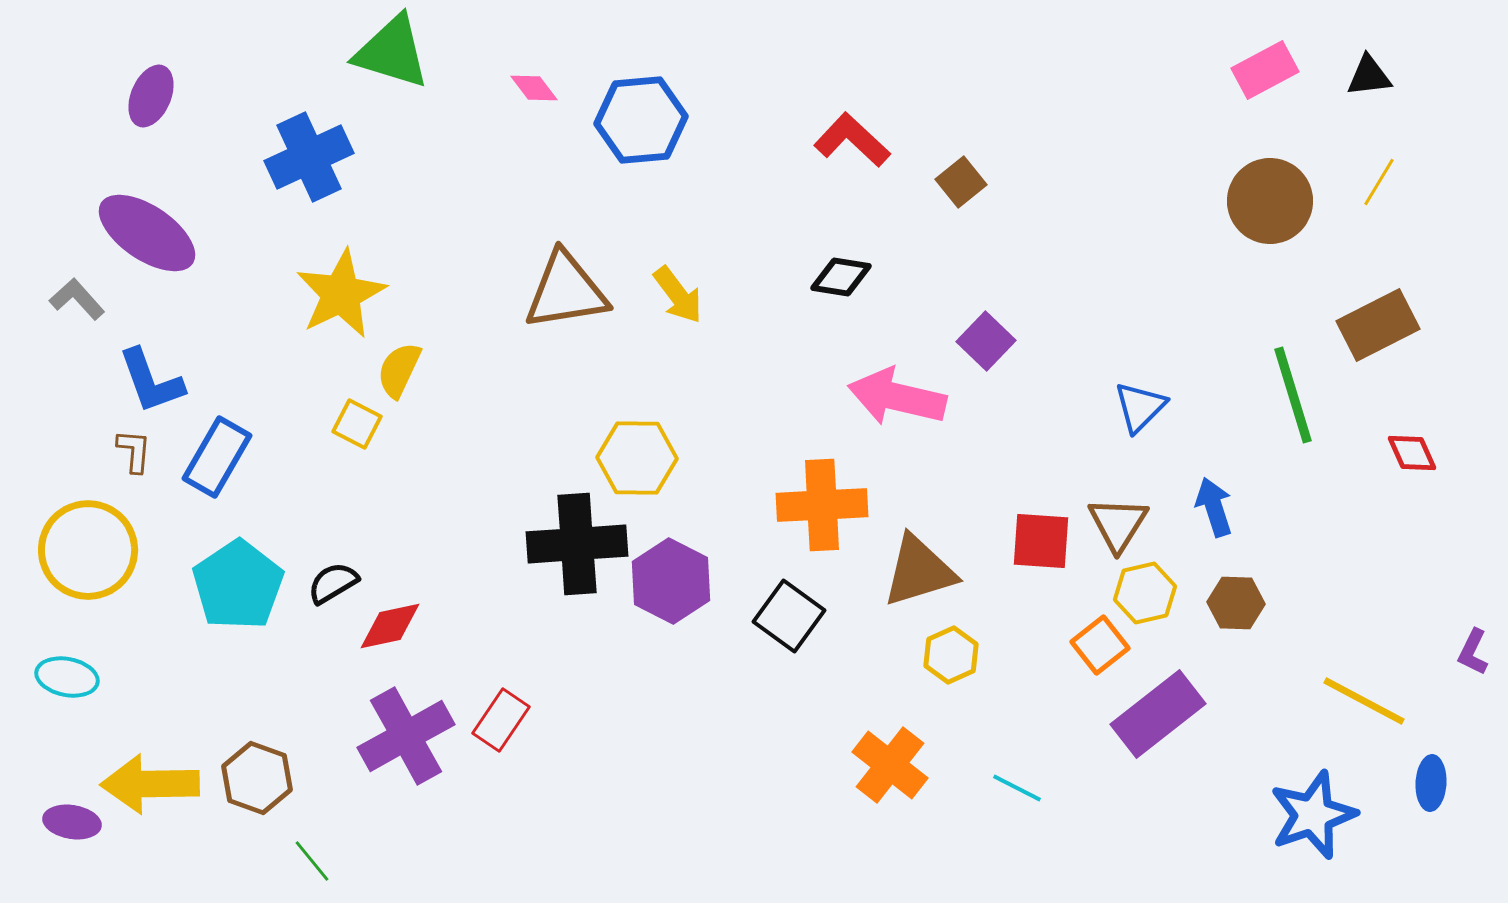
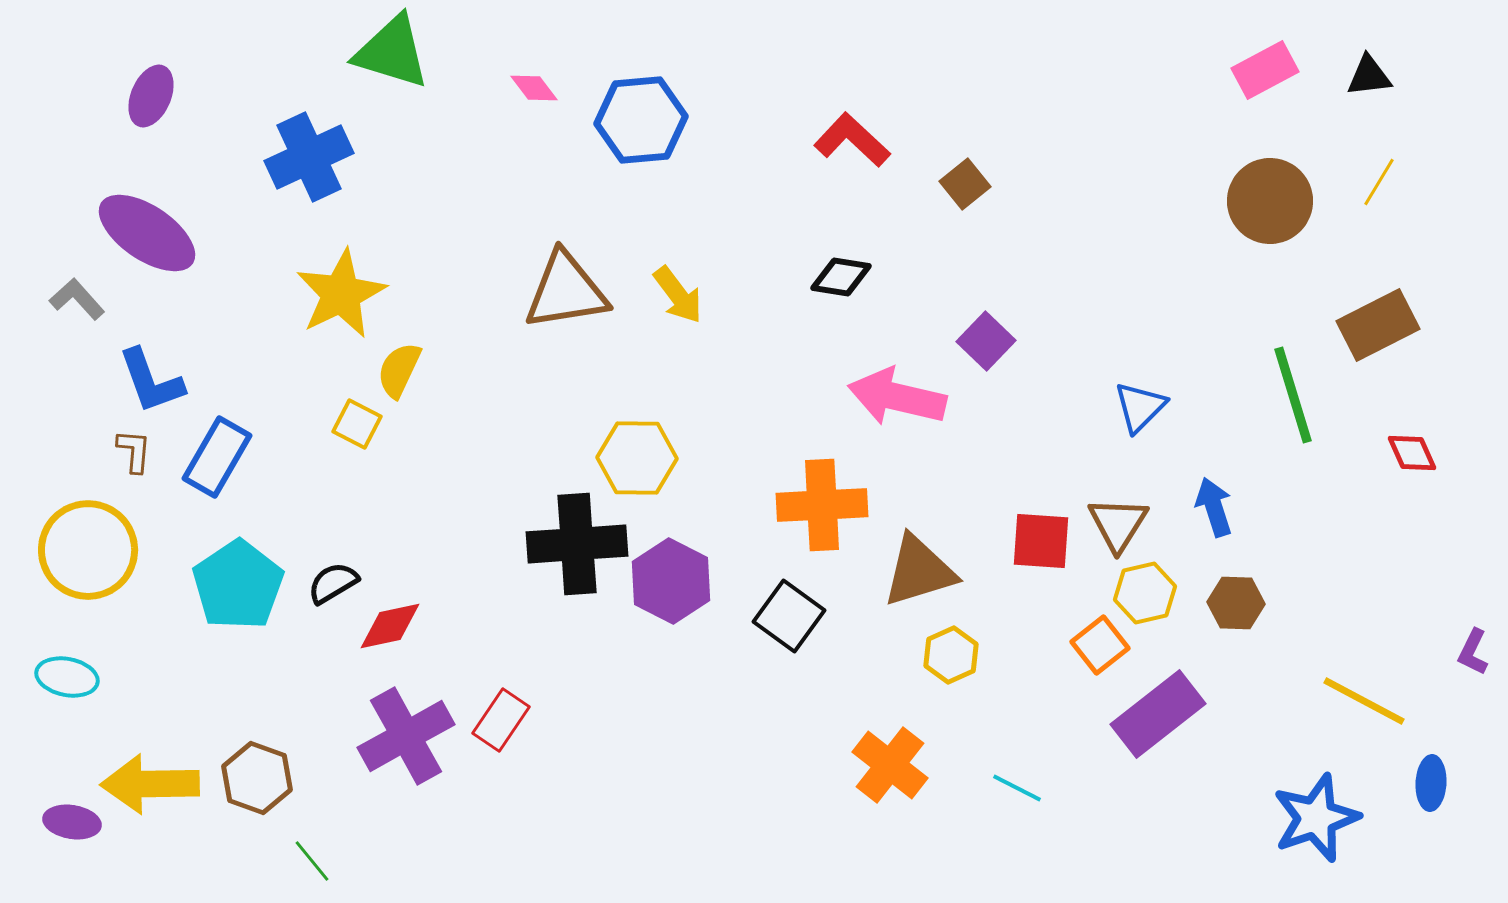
brown square at (961, 182): moved 4 px right, 2 px down
blue star at (1313, 815): moved 3 px right, 3 px down
